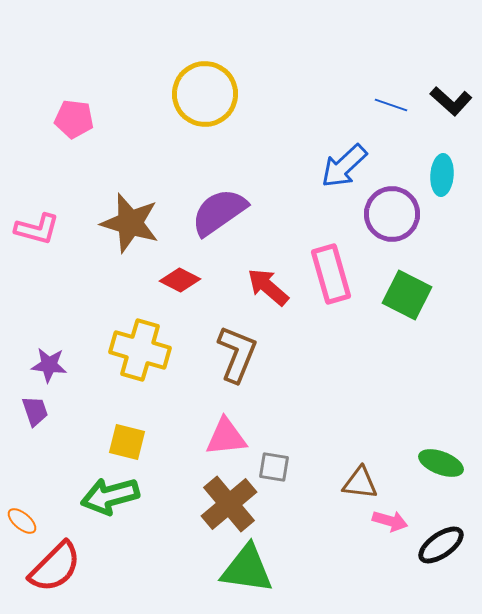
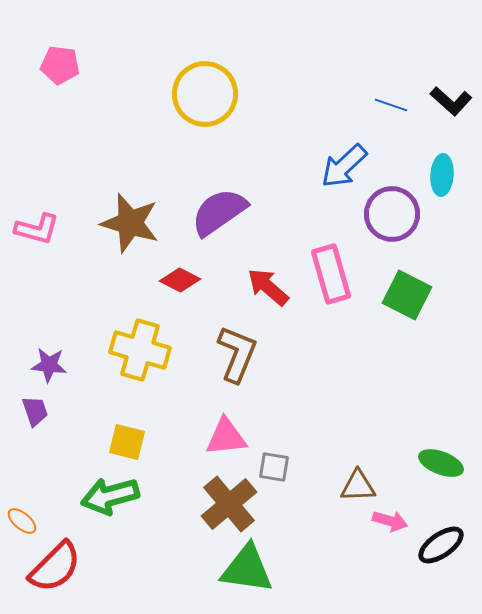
pink pentagon: moved 14 px left, 54 px up
brown triangle: moved 2 px left, 3 px down; rotated 9 degrees counterclockwise
